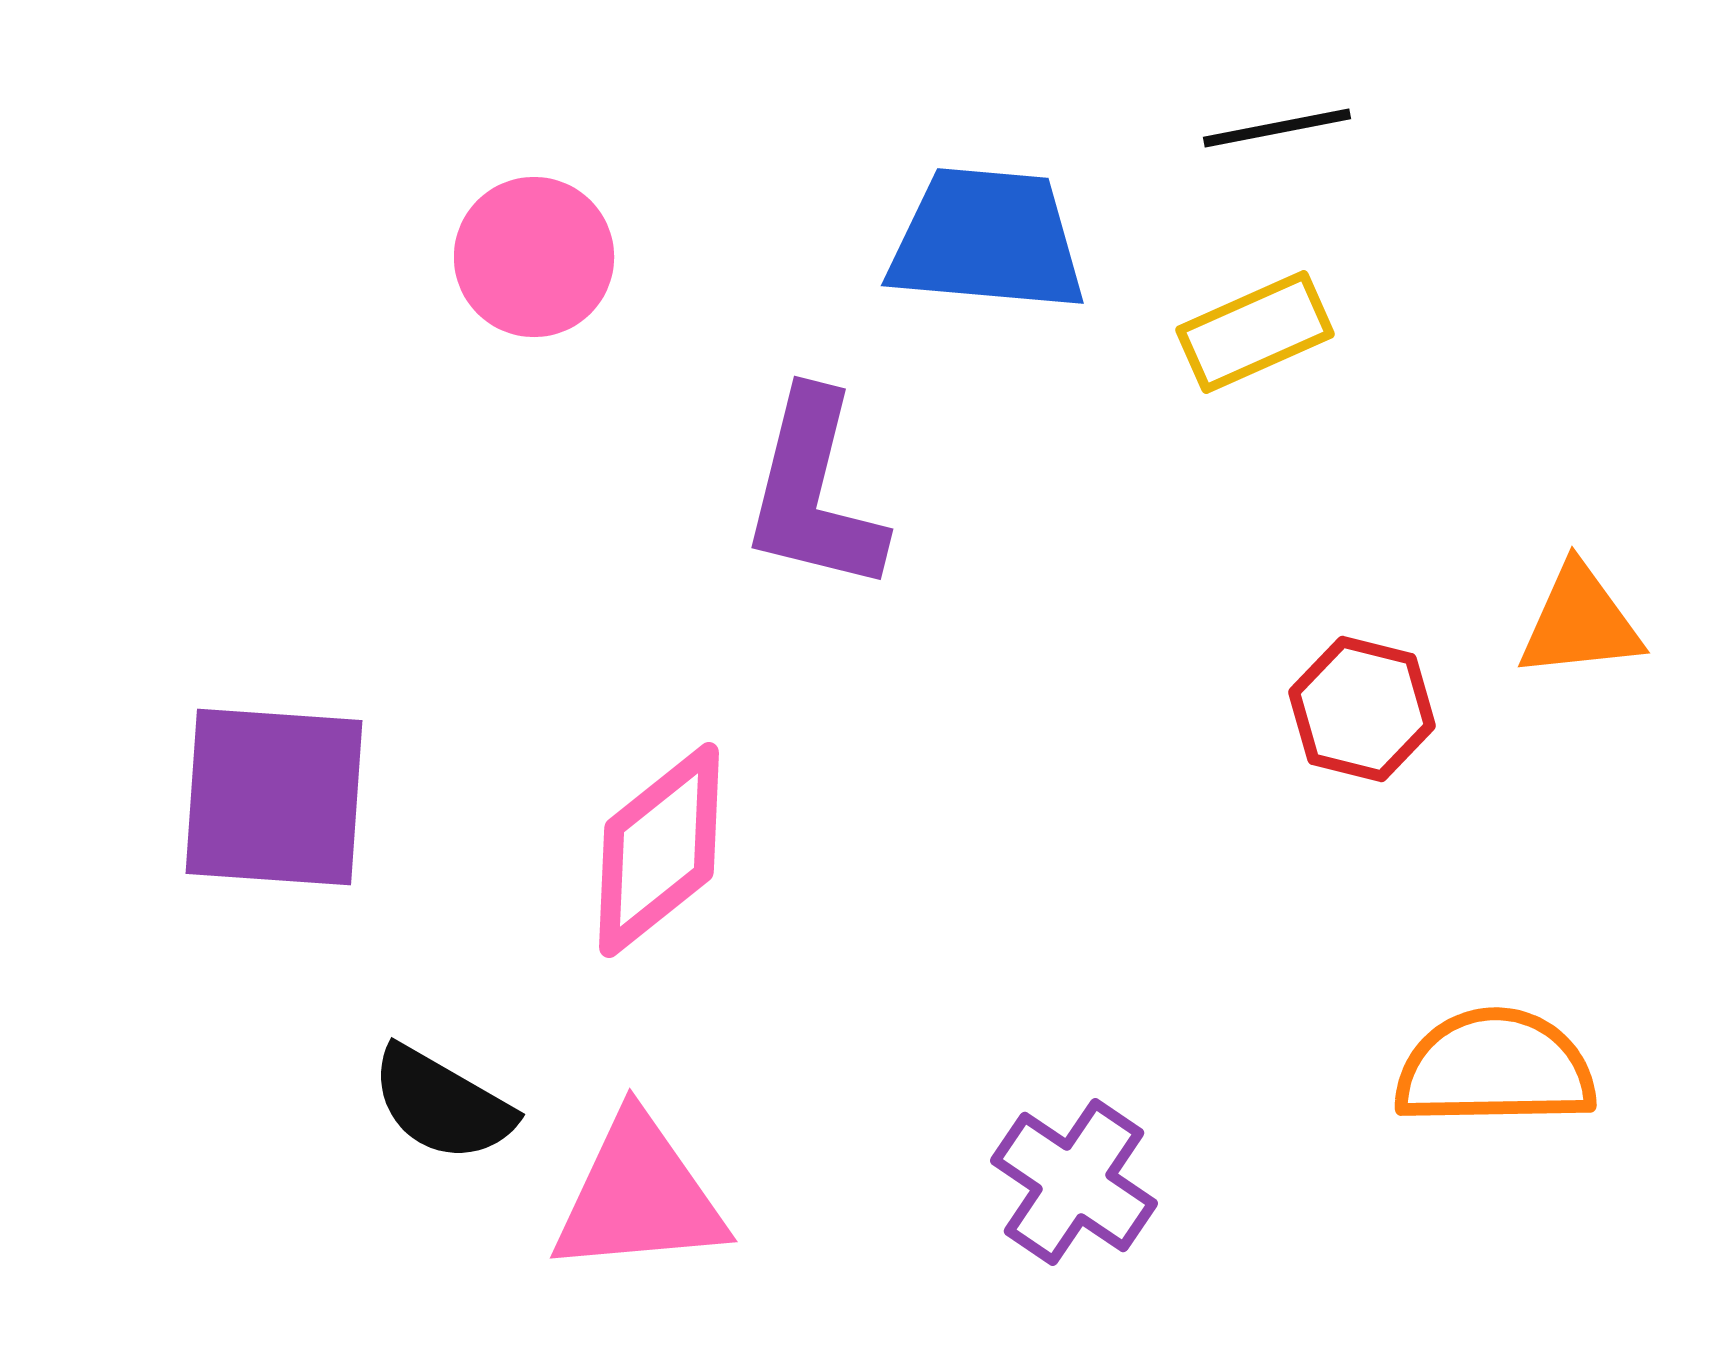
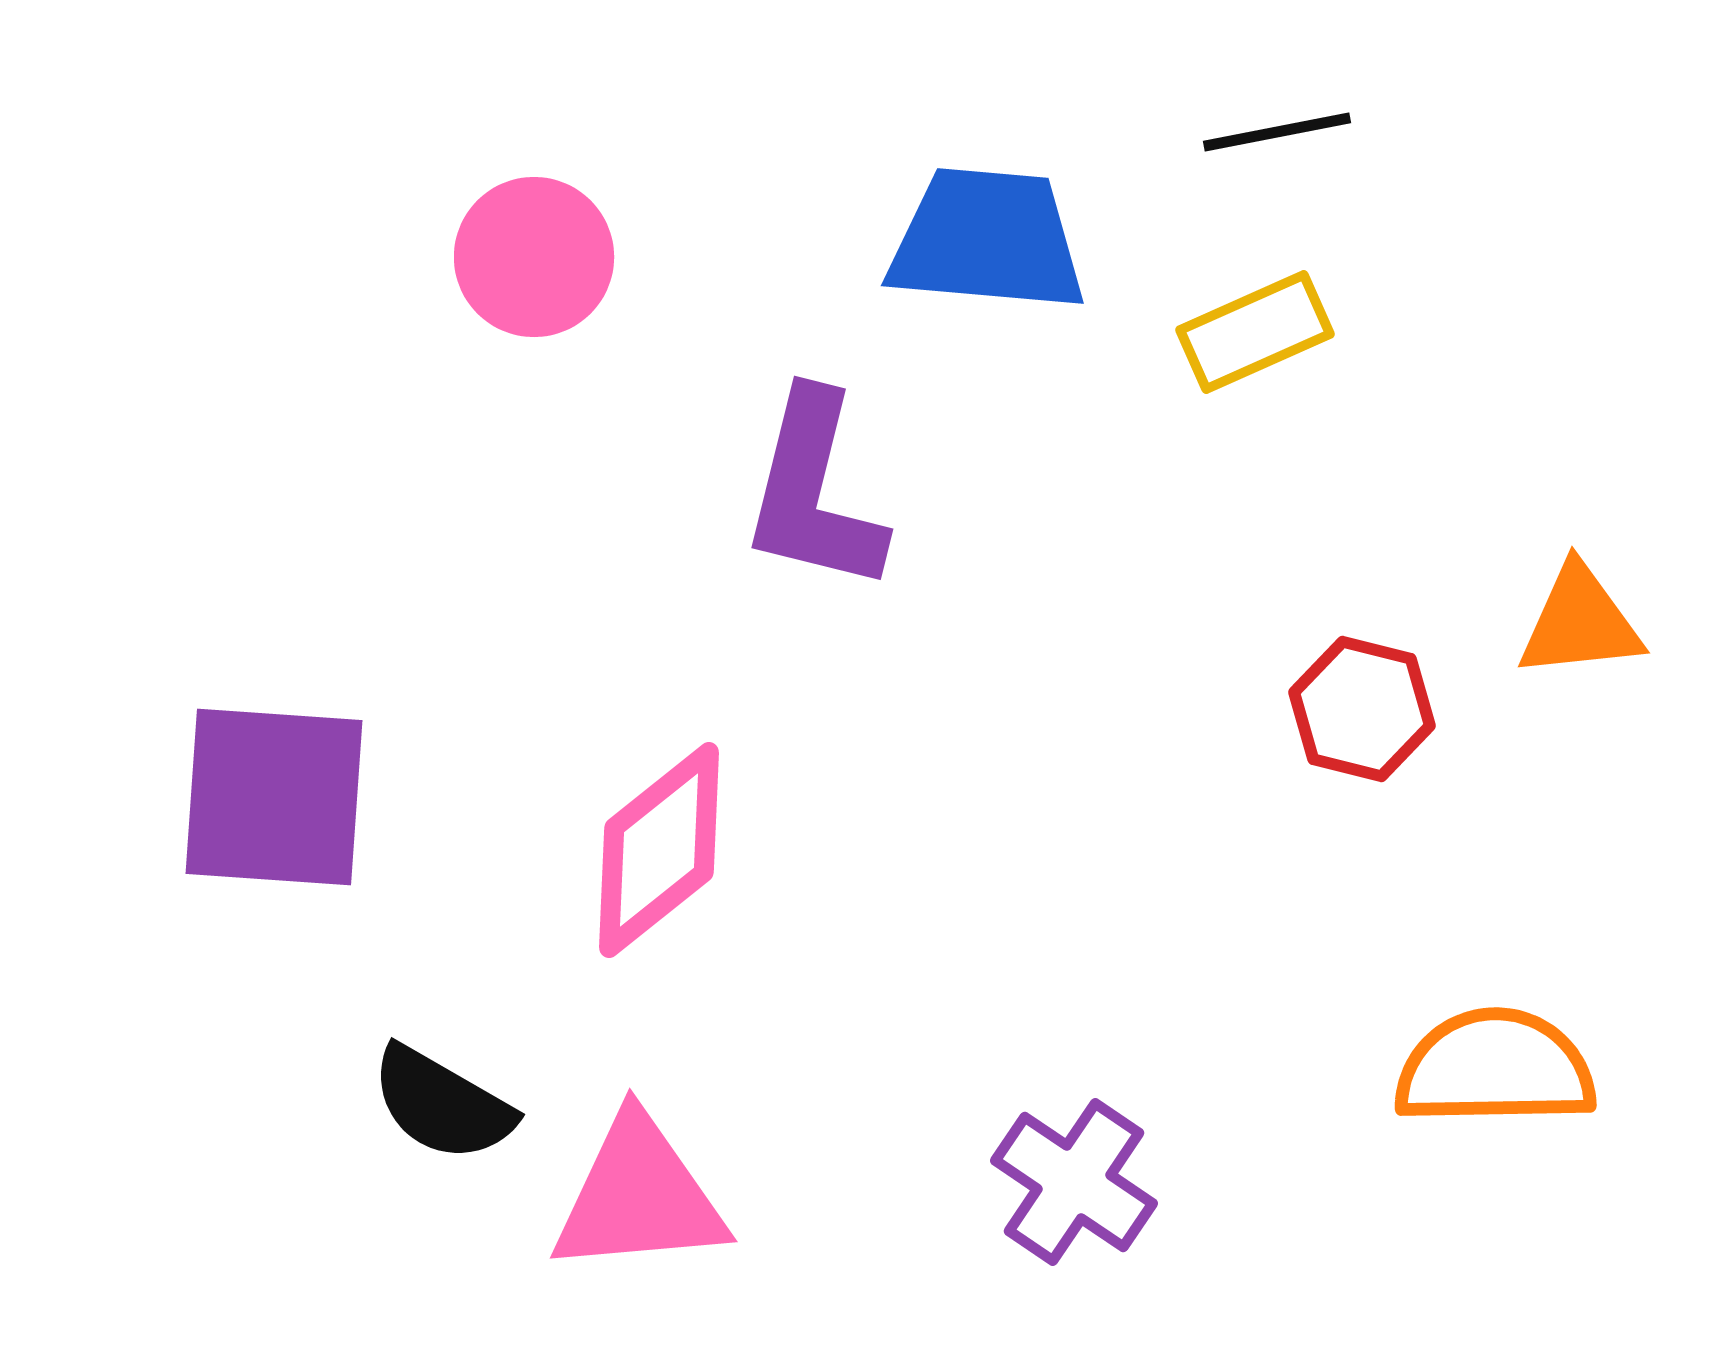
black line: moved 4 px down
